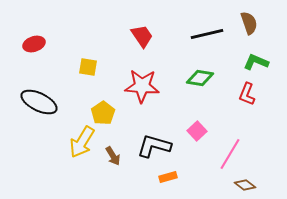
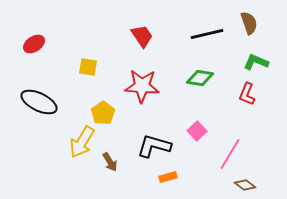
red ellipse: rotated 15 degrees counterclockwise
brown arrow: moved 3 px left, 6 px down
